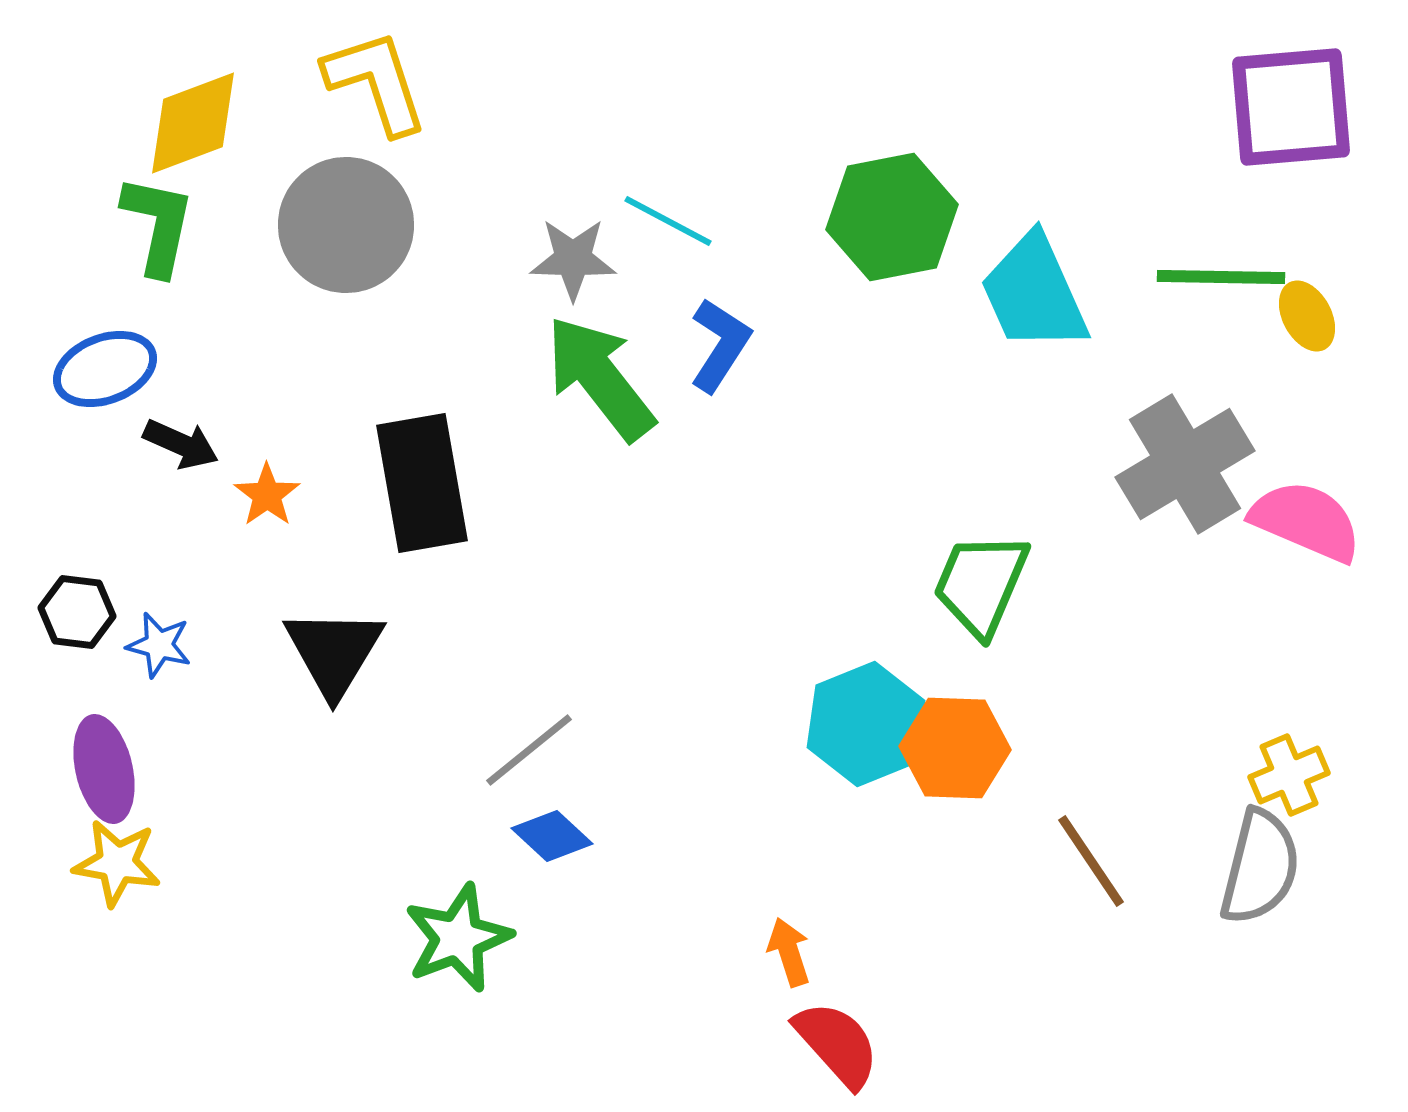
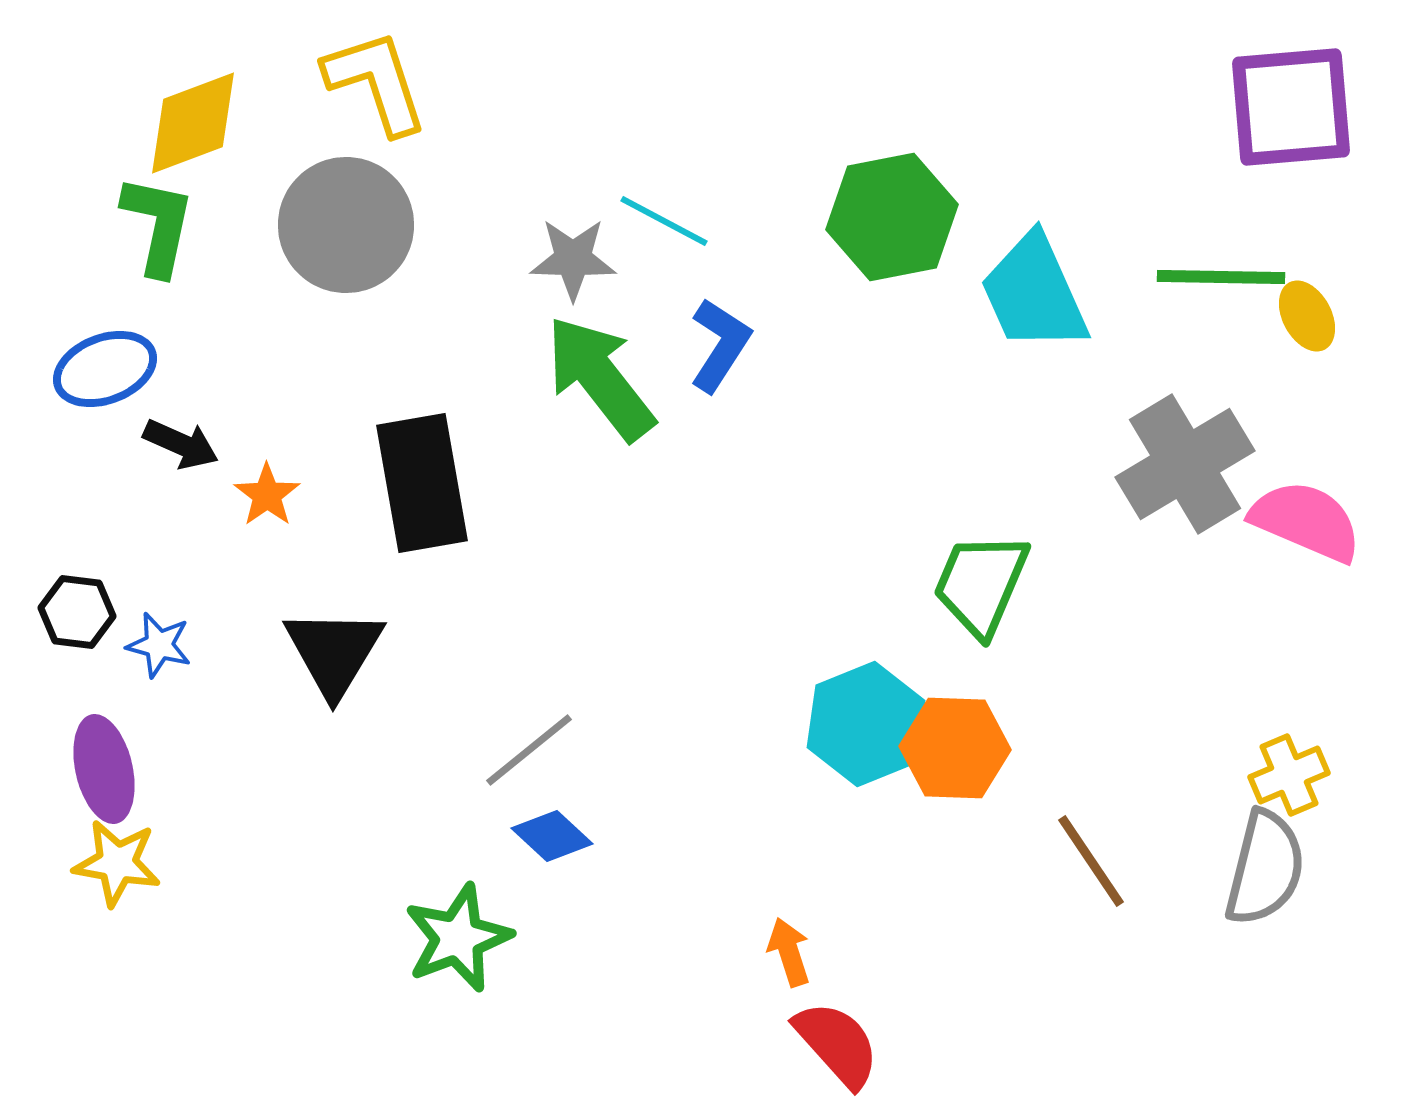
cyan line: moved 4 px left
gray semicircle: moved 5 px right, 1 px down
